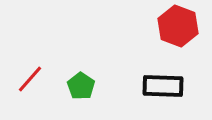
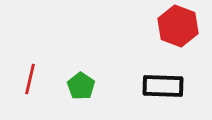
red line: rotated 28 degrees counterclockwise
